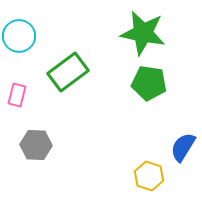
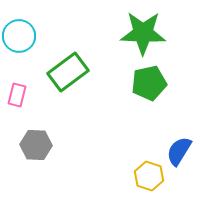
green star: rotated 9 degrees counterclockwise
green pentagon: rotated 20 degrees counterclockwise
blue semicircle: moved 4 px left, 4 px down
